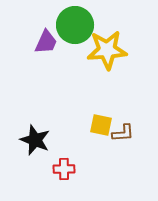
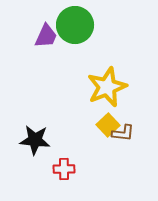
purple trapezoid: moved 6 px up
yellow star: moved 37 px down; rotated 18 degrees counterclockwise
yellow square: moved 7 px right; rotated 35 degrees clockwise
brown L-shape: rotated 10 degrees clockwise
black star: rotated 16 degrees counterclockwise
